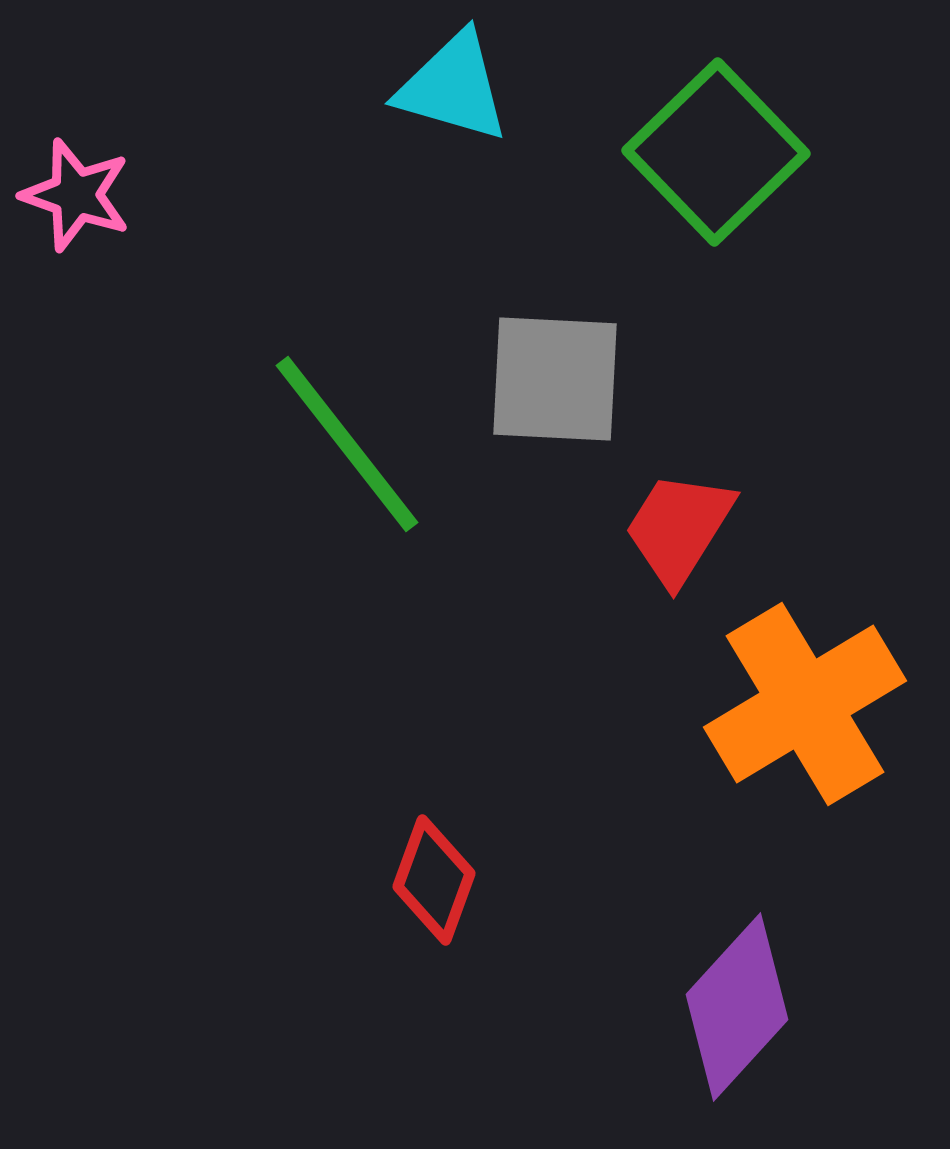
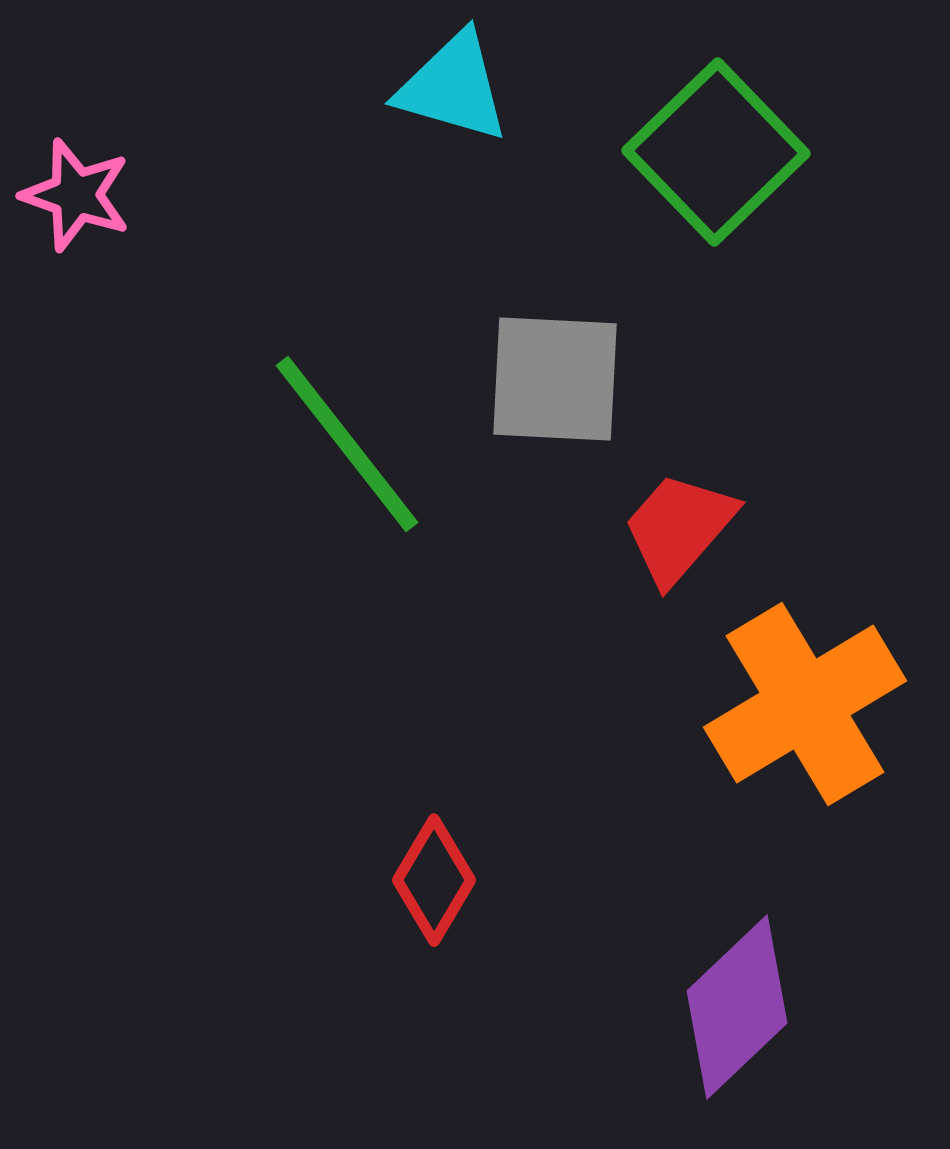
red trapezoid: rotated 9 degrees clockwise
red diamond: rotated 11 degrees clockwise
purple diamond: rotated 4 degrees clockwise
